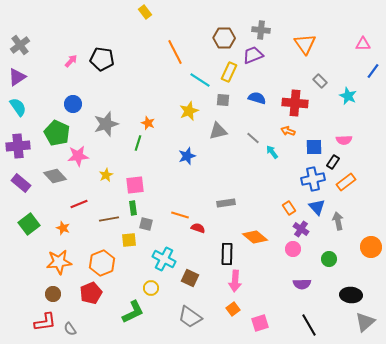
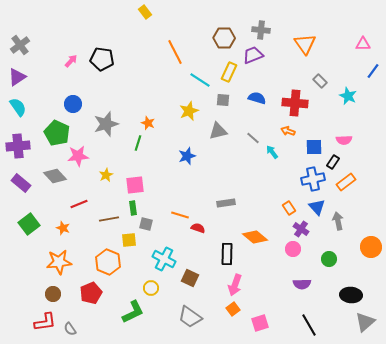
orange hexagon at (102, 263): moved 6 px right, 1 px up; rotated 15 degrees counterclockwise
pink arrow at (235, 281): moved 4 px down; rotated 15 degrees clockwise
